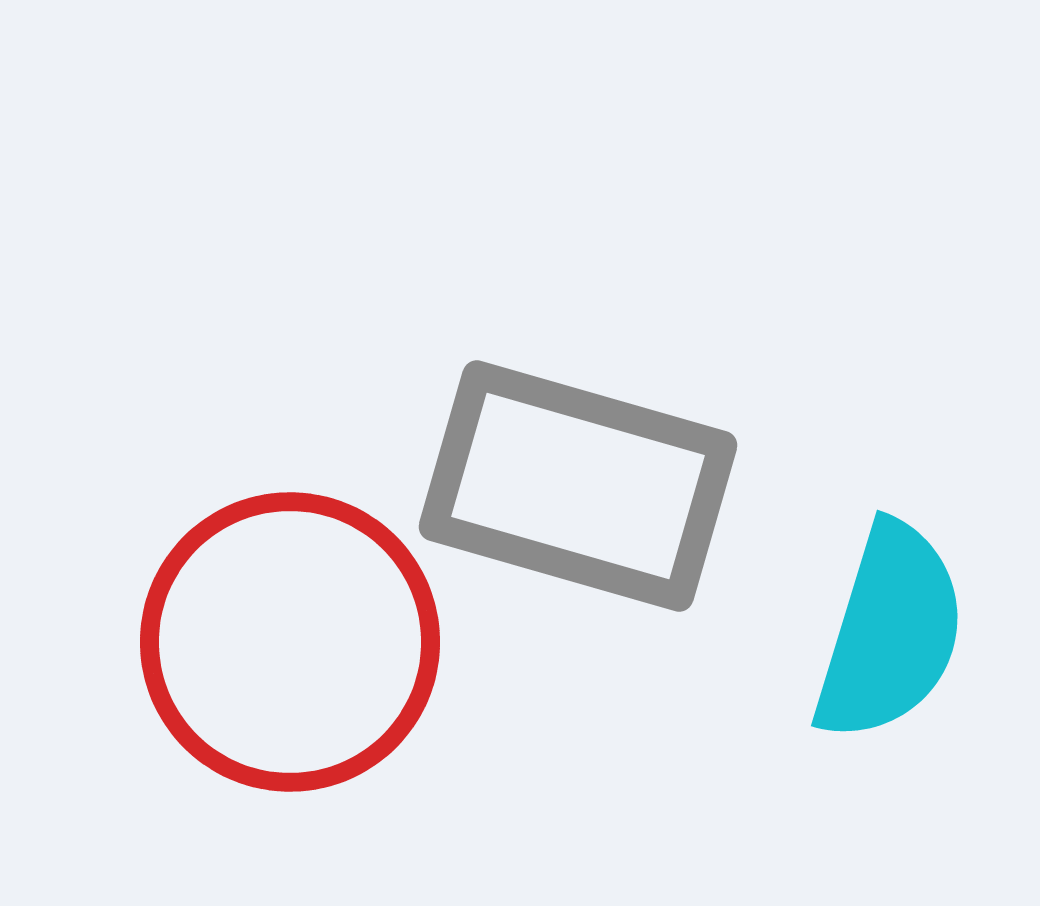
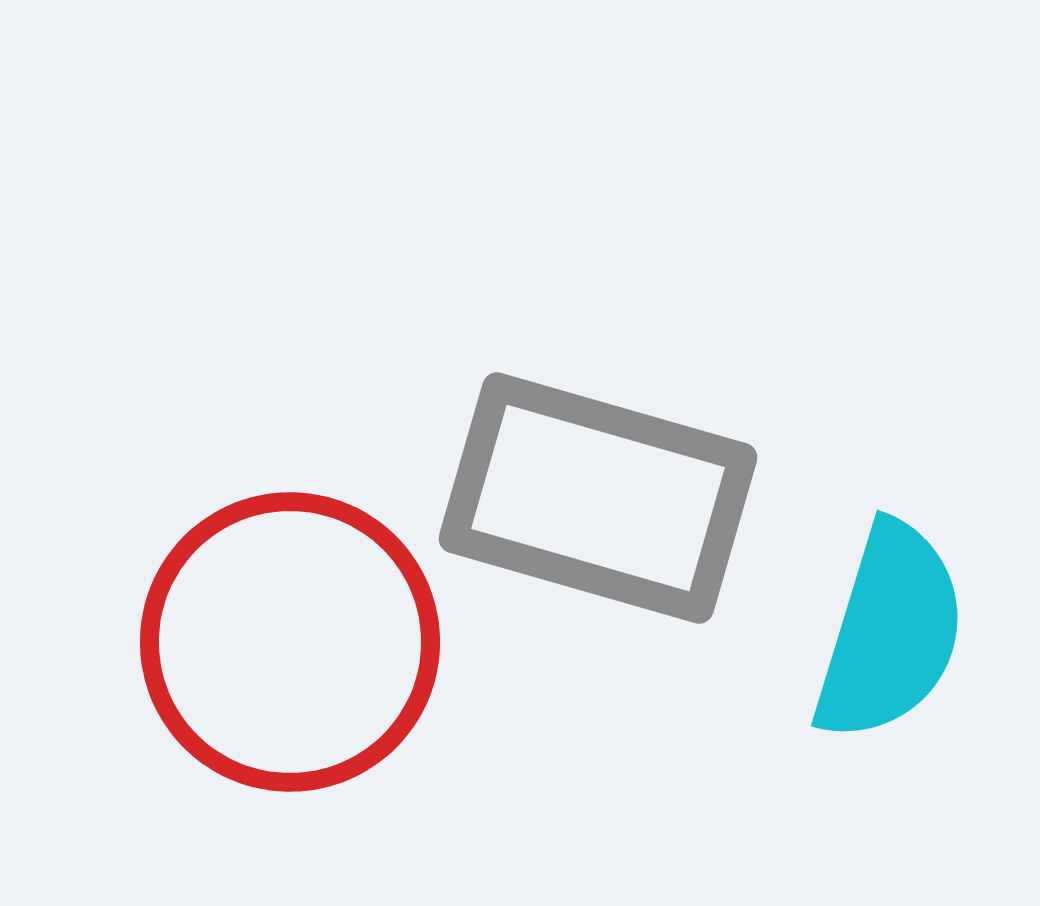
gray rectangle: moved 20 px right, 12 px down
